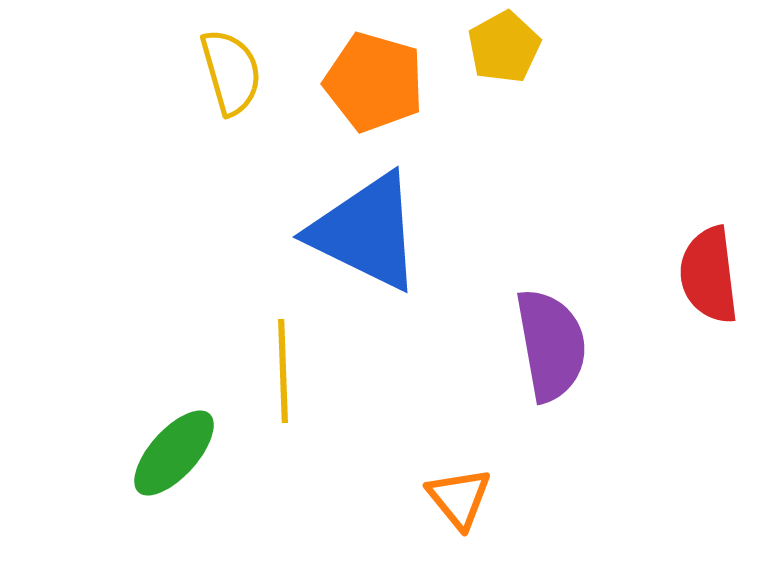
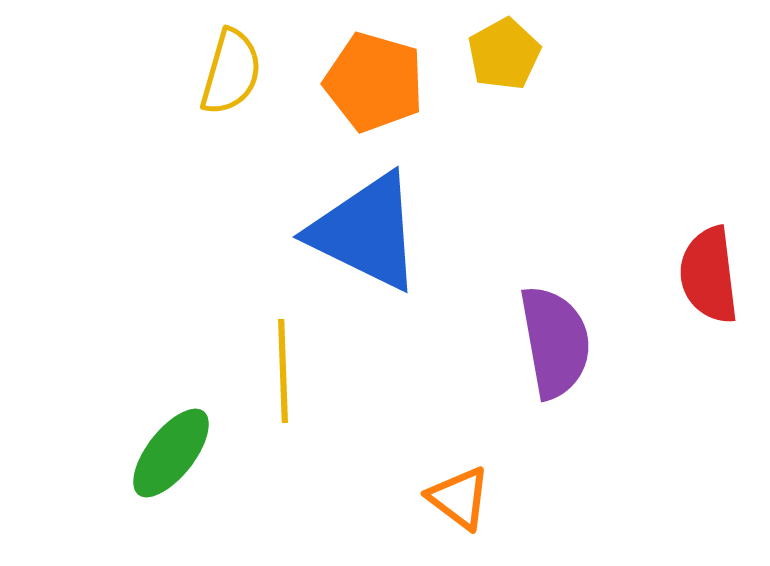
yellow pentagon: moved 7 px down
yellow semicircle: rotated 32 degrees clockwise
purple semicircle: moved 4 px right, 3 px up
green ellipse: moved 3 px left; rotated 4 degrees counterclockwise
orange triangle: rotated 14 degrees counterclockwise
